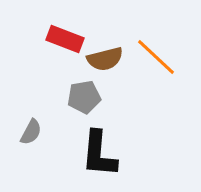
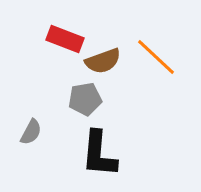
brown semicircle: moved 2 px left, 2 px down; rotated 6 degrees counterclockwise
gray pentagon: moved 1 px right, 2 px down
